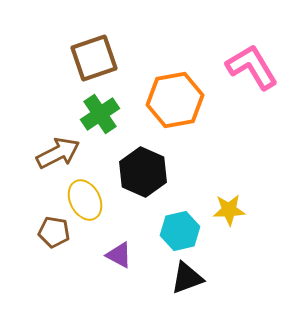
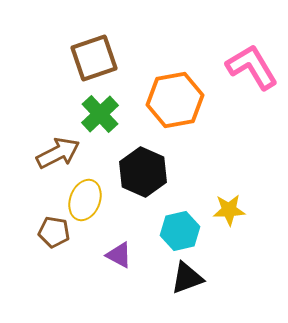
green cross: rotated 9 degrees counterclockwise
yellow ellipse: rotated 48 degrees clockwise
